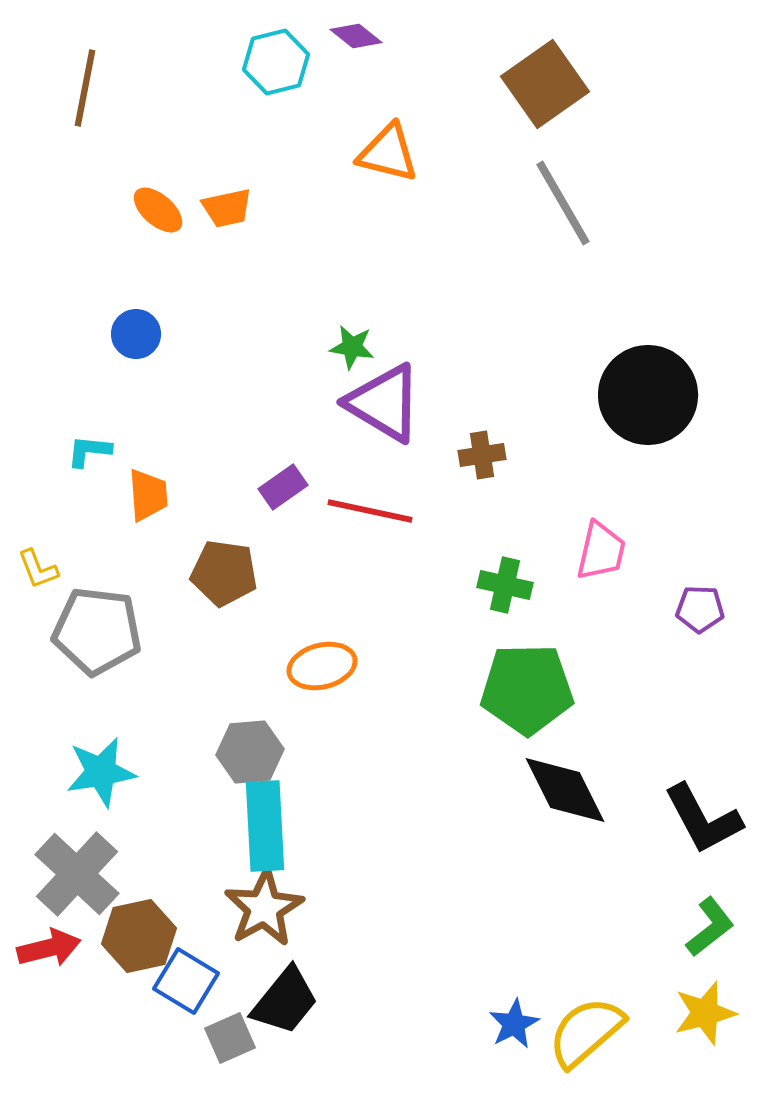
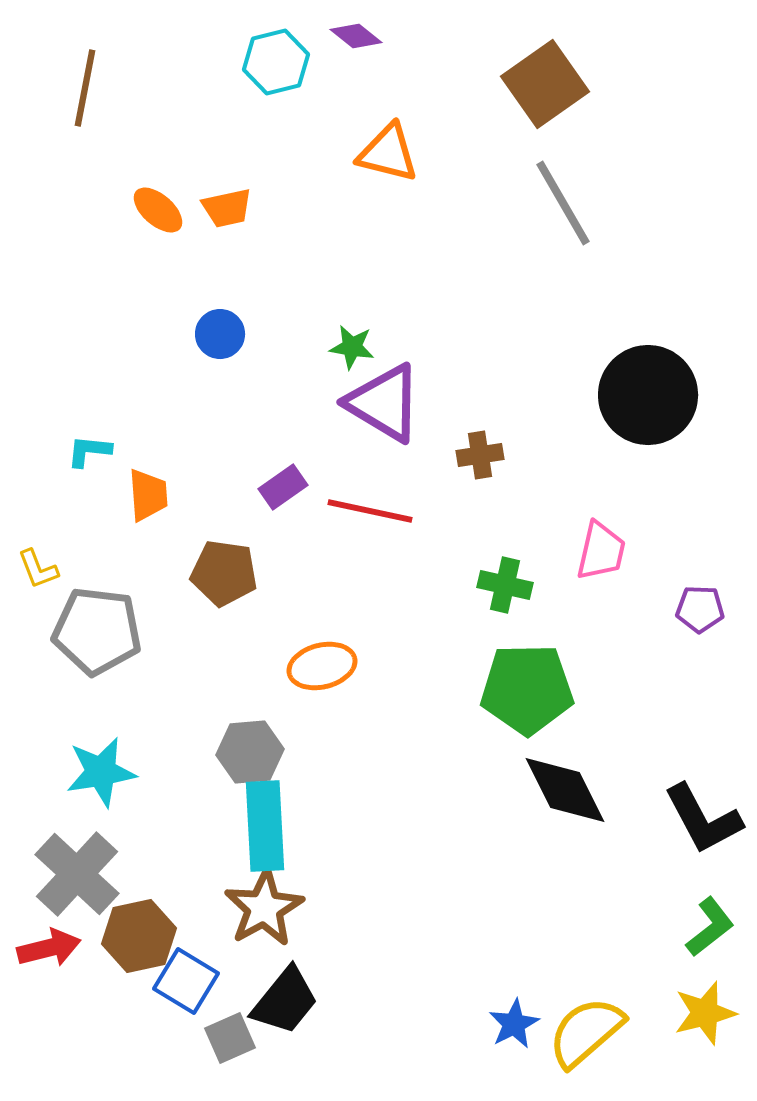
blue circle at (136, 334): moved 84 px right
brown cross at (482, 455): moved 2 px left
